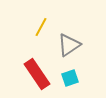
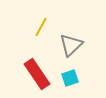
gray triangle: moved 2 px right; rotated 10 degrees counterclockwise
